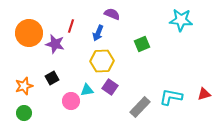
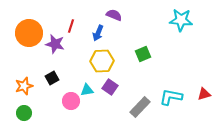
purple semicircle: moved 2 px right, 1 px down
green square: moved 1 px right, 10 px down
